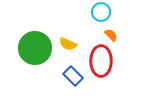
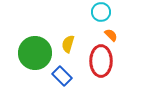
yellow semicircle: rotated 84 degrees clockwise
green circle: moved 5 px down
blue rectangle: moved 11 px left
